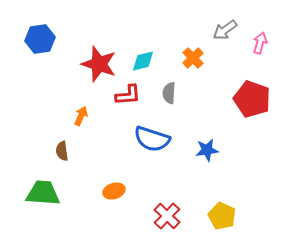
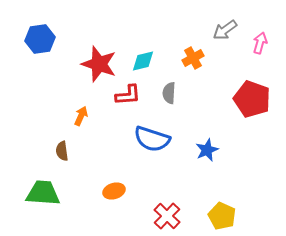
orange cross: rotated 15 degrees clockwise
blue star: rotated 15 degrees counterclockwise
